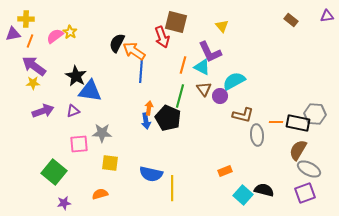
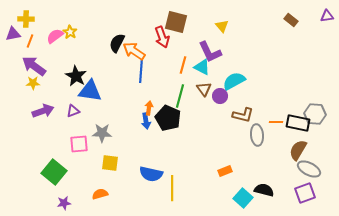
cyan square at (243, 195): moved 3 px down
